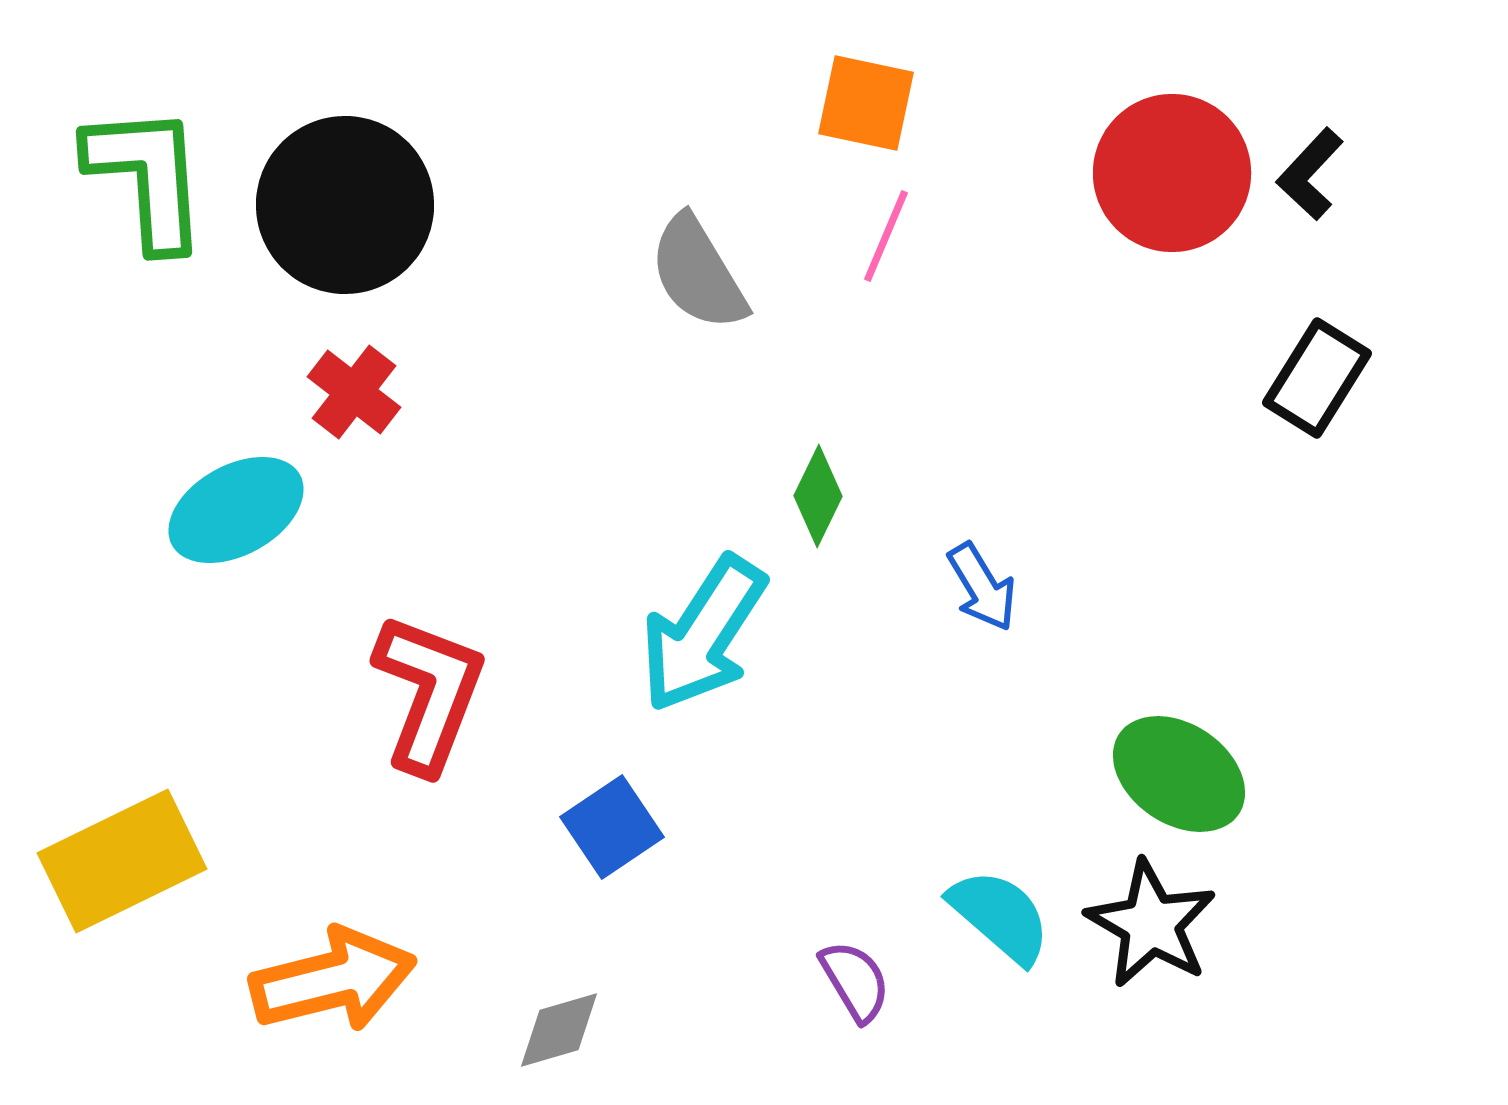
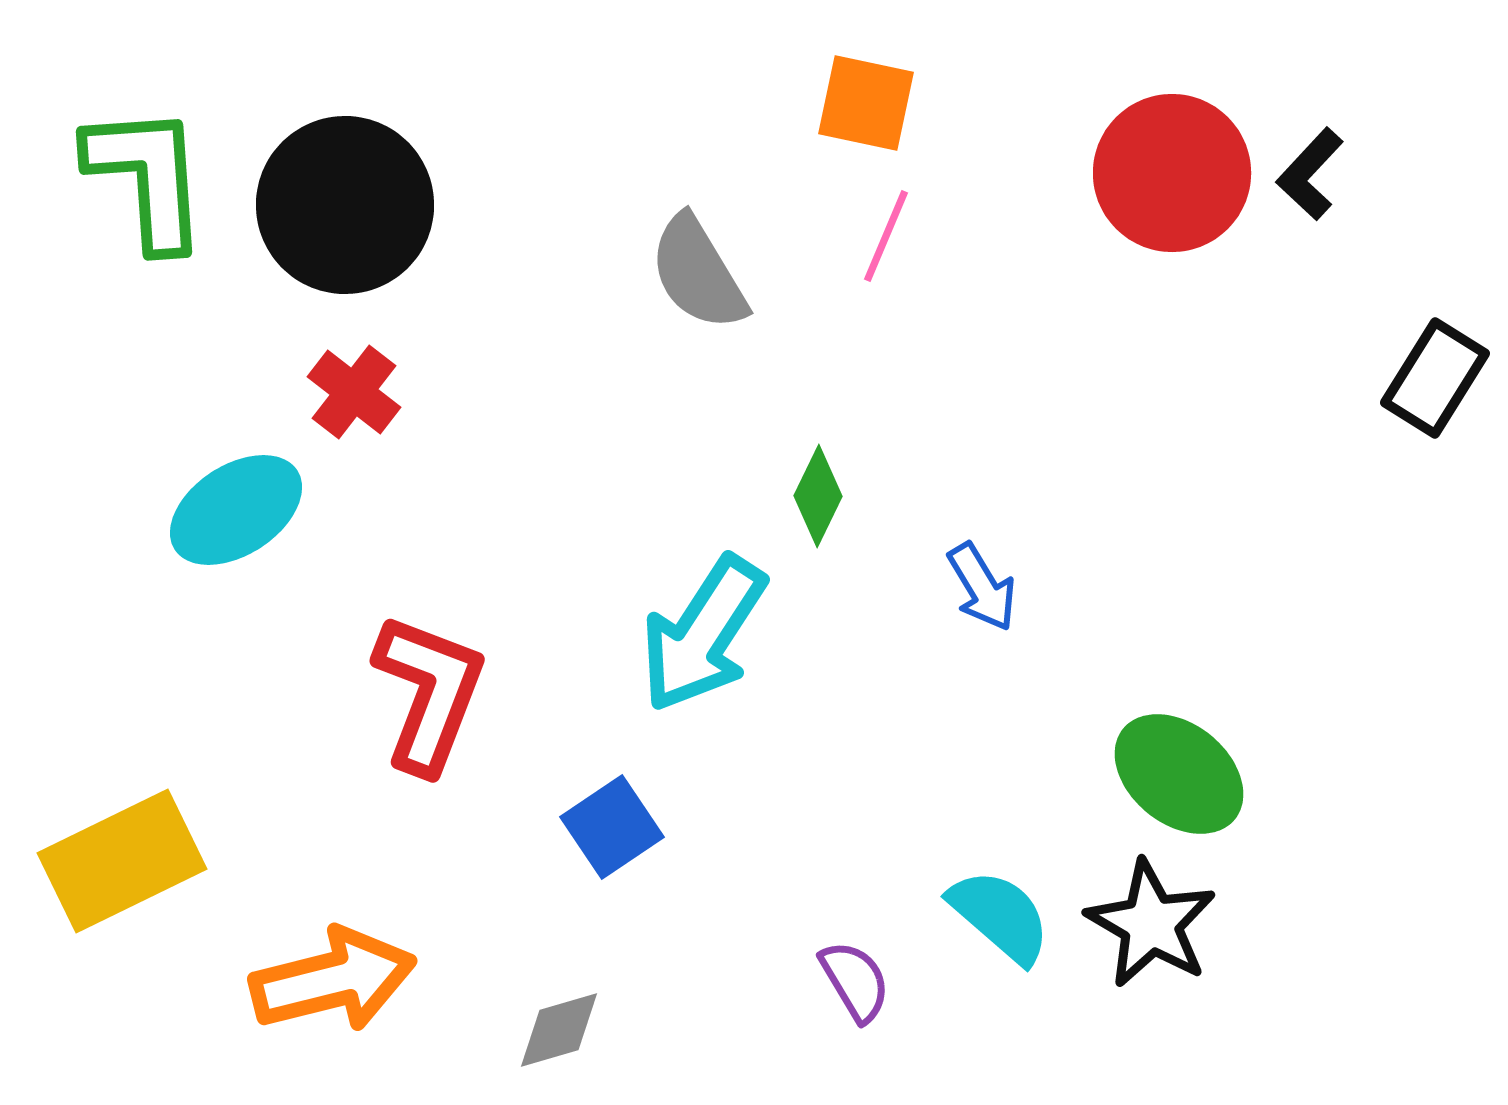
black rectangle: moved 118 px right
cyan ellipse: rotated 4 degrees counterclockwise
green ellipse: rotated 5 degrees clockwise
